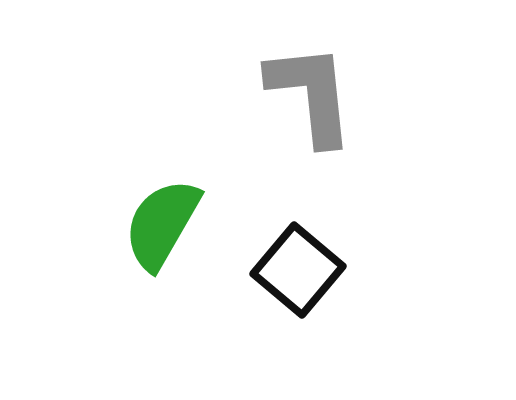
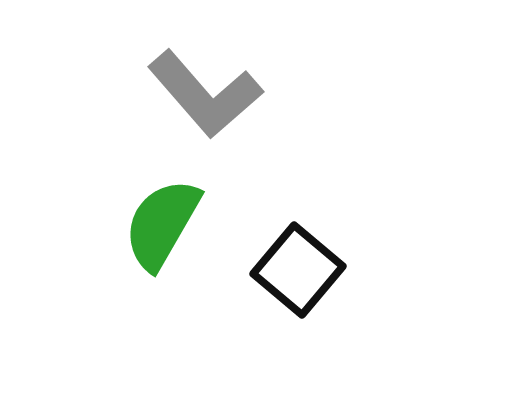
gray L-shape: moved 106 px left; rotated 145 degrees clockwise
